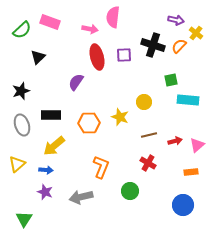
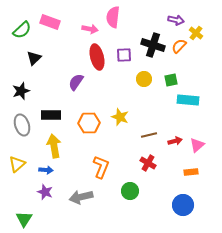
black triangle: moved 4 px left, 1 px down
yellow circle: moved 23 px up
yellow arrow: rotated 120 degrees clockwise
